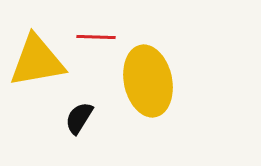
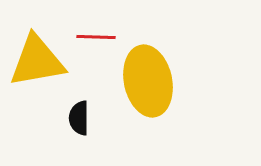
black semicircle: rotated 32 degrees counterclockwise
